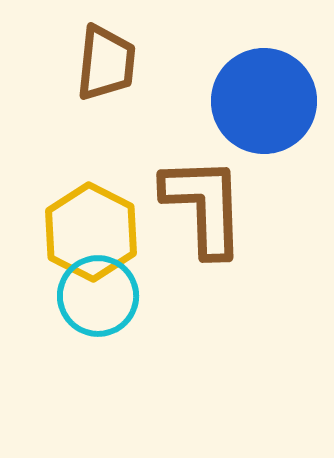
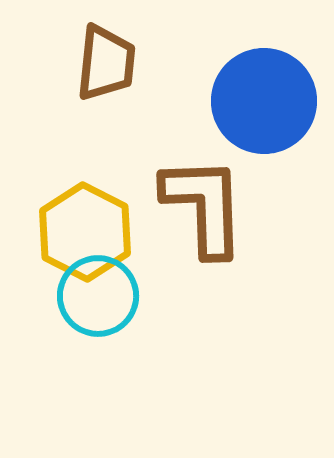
yellow hexagon: moved 6 px left
